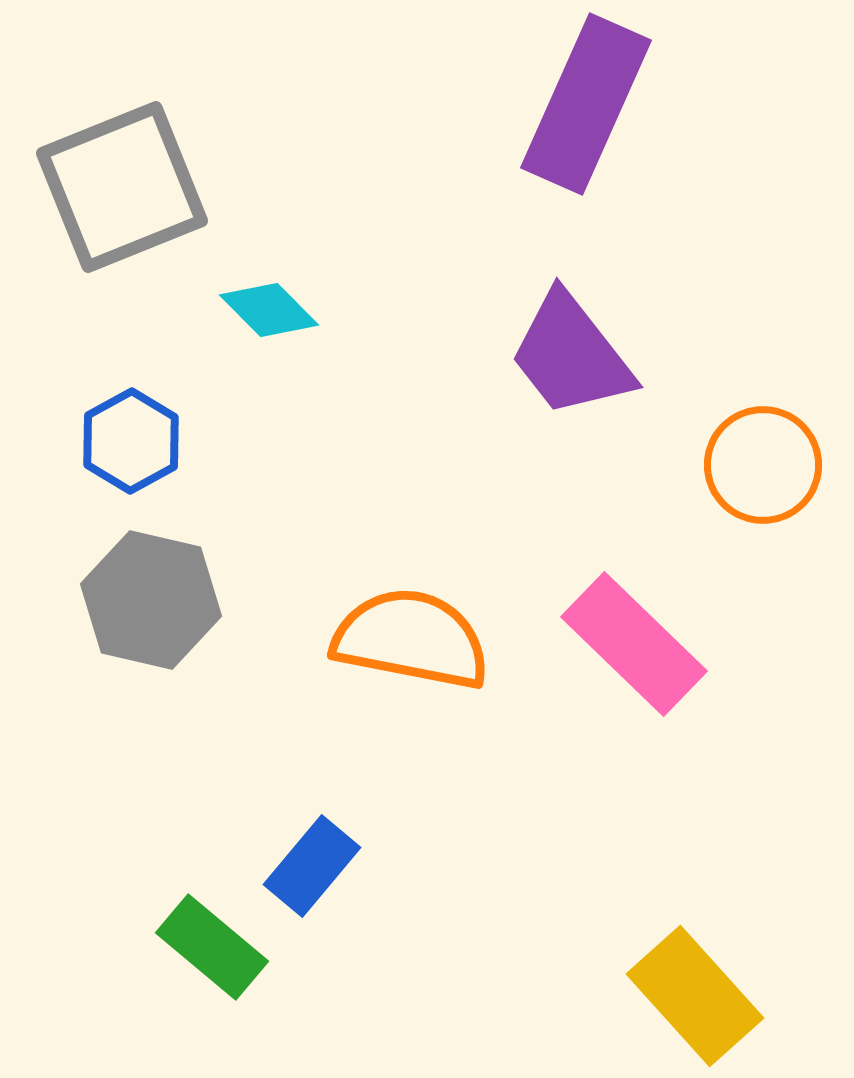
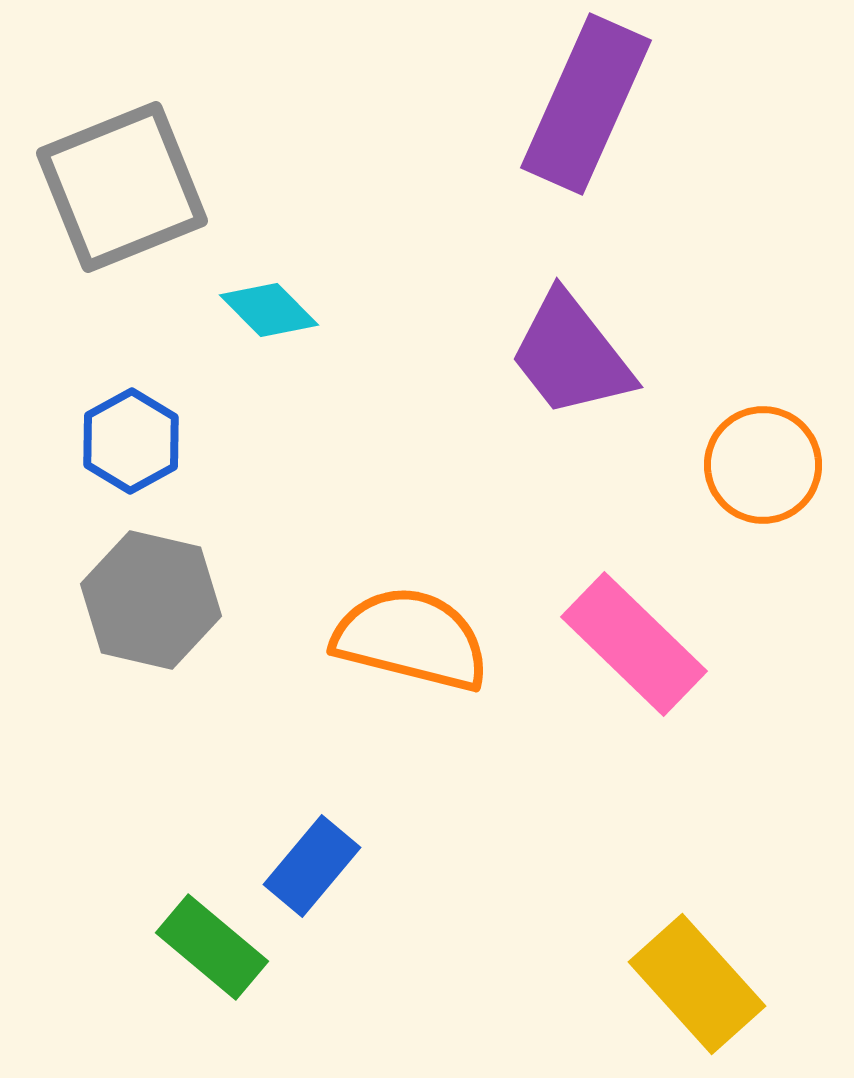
orange semicircle: rotated 3 degrees clockwise
yellow rectangle: moved 2 px right, 12 px up
